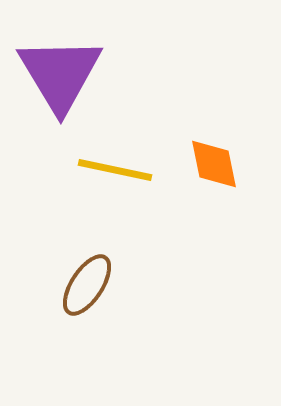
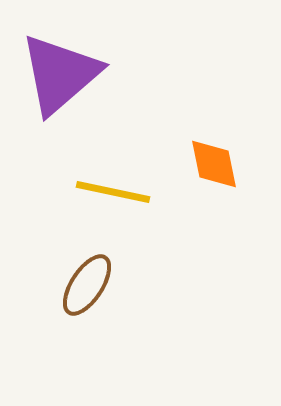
purple triangle: rotated 20 degrees clockwise
yellow line: moved 2 px left, 22 px down
